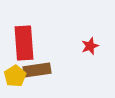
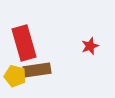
red rectangle: rotated 12 degrees counterclockwise
yellow pentagon: rotated 25 degrees counterclockwise
